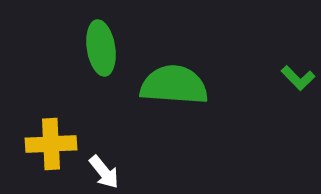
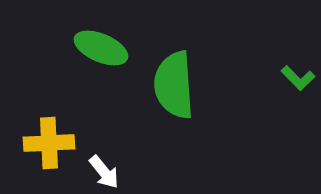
green ellipse: rotated 58 degrees counterclockwise
green semicircle: rotated 98 degrees counterclockwise
yellow cross: moved 2 px left, 1 px up
